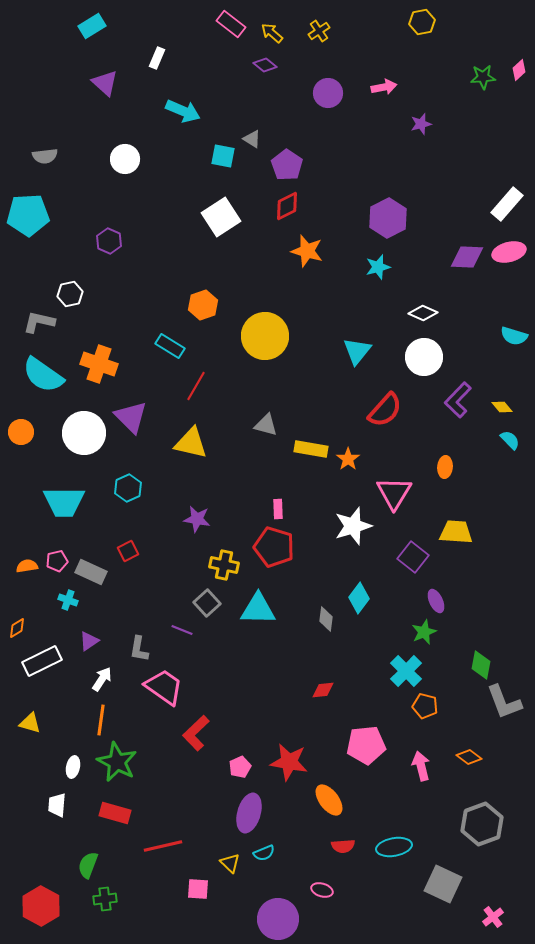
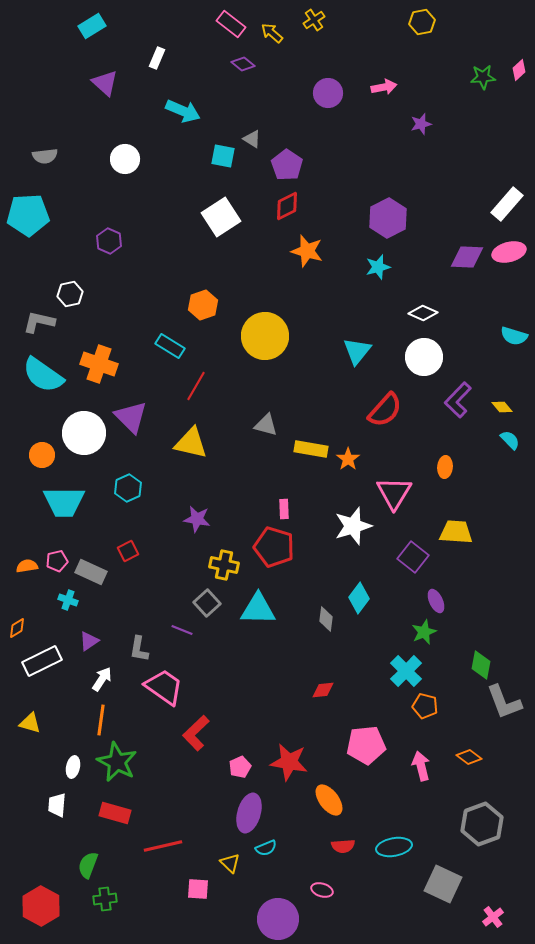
yellow cross at (319, 31): moved 5 px left, 11 px up
purple diamond at (265, 65): moved 22 px left, 1 px up
orange circle at (21, 432): moved 21 px right, 23 px down
pink rectangle at (278, 509): moved 6 px right
cyan semicircle at (264, 853): moved 2 px right, 5 px up
